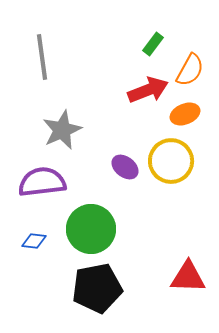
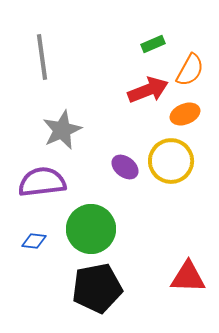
green rectangle: rotated 30 degrees clockwise
